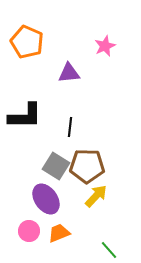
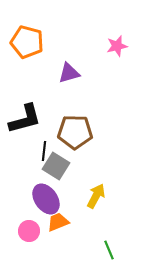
orange pentagon: rotated 8 degrees counterclockwise
pink star: moved 12 px right; rotated 10 degrees clockwise
purple triangle: rotated 10 degrees counterclockwise
black L-shape: moved 3 px down; rotated 15 degrees counterclockwise
black line: moved 26 px left, 24 px down
brown pentagon: moved 12 px left, 34 px up
yellow arrow: rotated 15 degrees counterclockwise
orange trapezoid: moved 1 px left, 11 px up
green line: rotated 18 degrees clockwise
